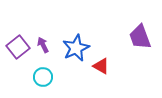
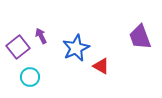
purple arrow: moved 2 px left, 9 px up
cyan circle: moved 13 px left
